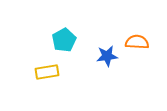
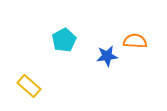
orange semicircle: moved 2 px left, 1 px up
yellow rectangle: moved 18 px left, 14 px down; rotated 50 degrees clockwise
